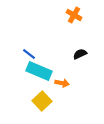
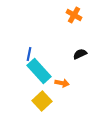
blue line: rotated 64 degrees clockwise
cyan rectangle: rotated 25 degrees clockwise
